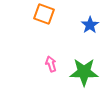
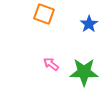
blue star: moved 1 px left, 1 px up
pink arrow: rotated 35 degrees counterclockwise
